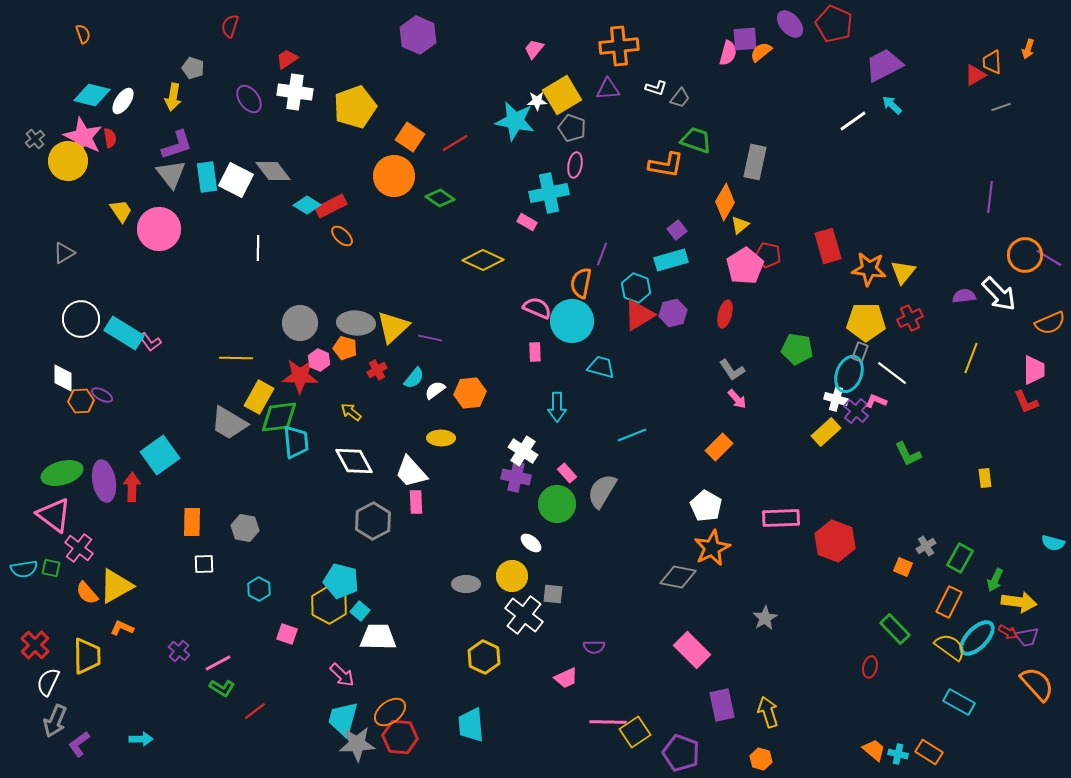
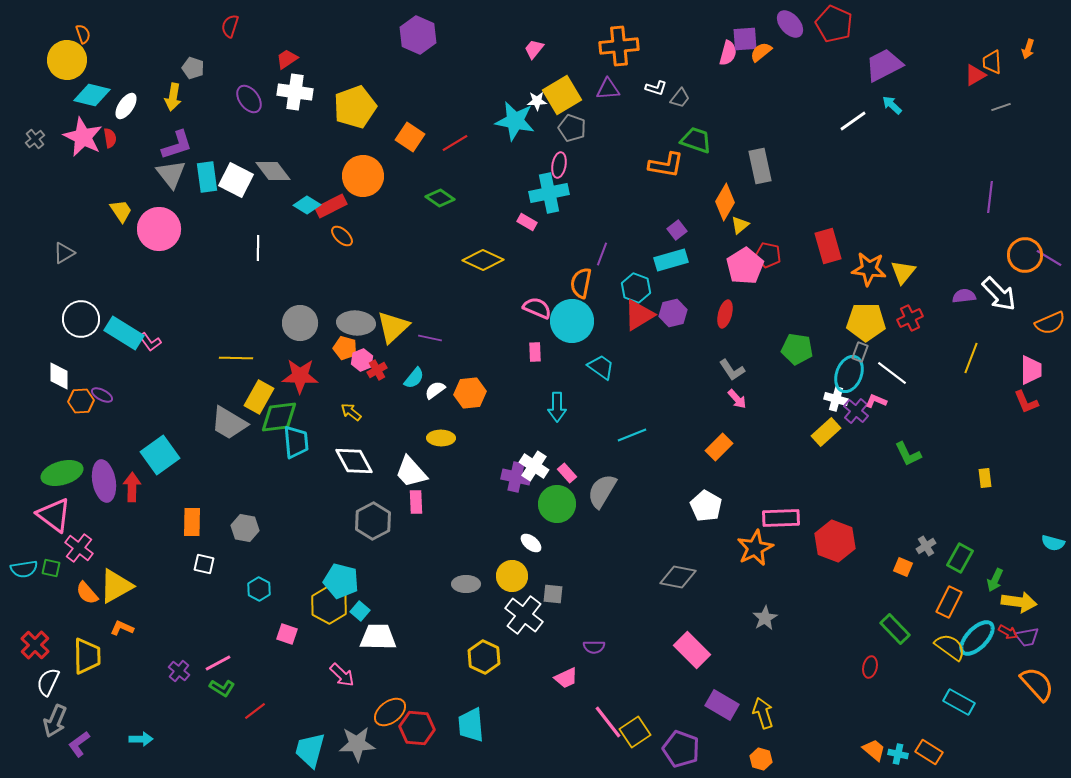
white ellipse at (123, 101): moved 3 px right, 5 px down
yellow circle at (68, 161): moved 1 px left, 101 px up
gray rectangle at (755, 162): moved 5 px right, 4 px down; rotated 24 degrees counterclockwise
pink ellipse at (575, 165): moved 16 px left
orange circle at (394, 176): moved 31 px left
pink hexagon at (319, 360): moved 43 px right; rotated 15 degrees clockwise
cyan trapezoid at (601, 367): rotated 20 degrees clockwise
pink trapezoid at (1034, 370): moved 3 px left
white diamond at (63, 378): moved 4 px left, 2 px up
white cross at (523, 451): moved 11 px right, 15 px down
orange star at (712, 548): moved 43 px right
white square at (204, 564): rotated 15 degrees clockwise
purple cross at (179, 651): moved 20 px down
purple rectangle at (722, 705): rotated 48 degrees counterclockwise
yellow arrow at (768, 712): moved 5 px left, 1 px down
cyan trapezoid at (343, 719): moved 33 px left, 31 px down
pink line at (608, 722): rotated 51 degrees clockwise
red hexagon at (400, 737): moved 17 px right, 9 px up
purple pentagon at (681, 753): moved 4 px up
